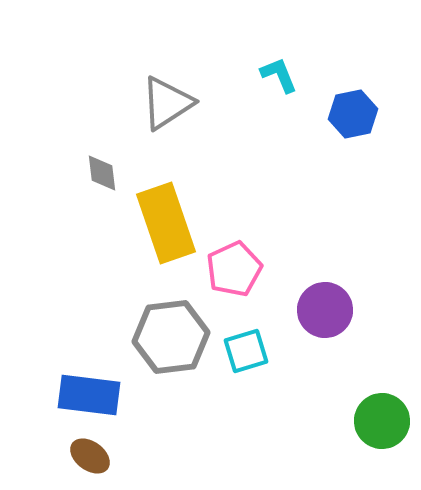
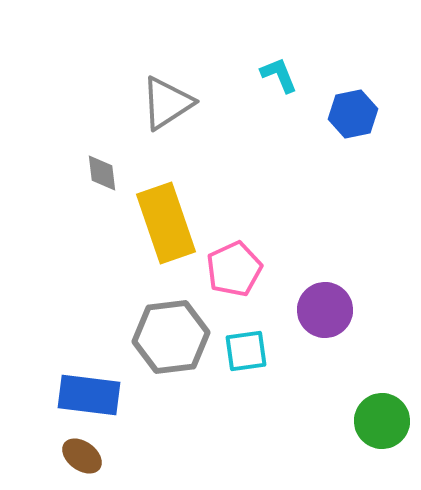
cyan square: rotated 9 degrees clockwise
brown ellipse: moved 8 px left
